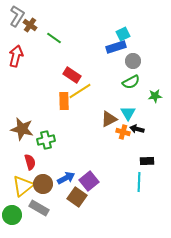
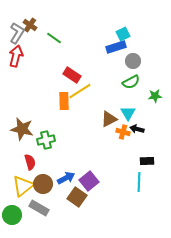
gray L-shape: moved 17 px down
